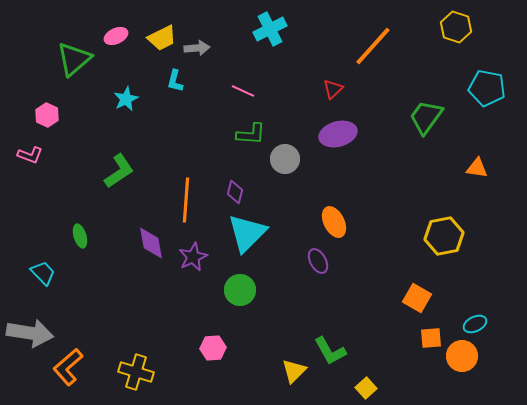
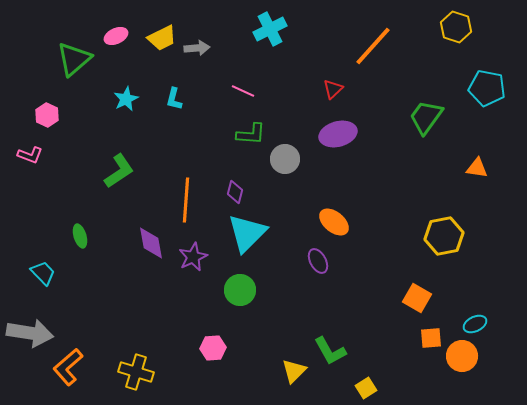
cyan L-shape at (175, 81): moved 1 px left, 18 px down
orange ellipse at (334, 222): rotated 24 degrees counterclockwise
yellow square at (366, 388): rotated 10 degrees clockwise
